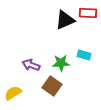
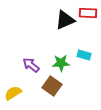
purple arrow: rotated 18 degrees clockwise
